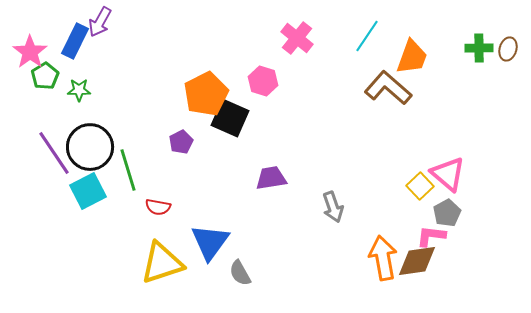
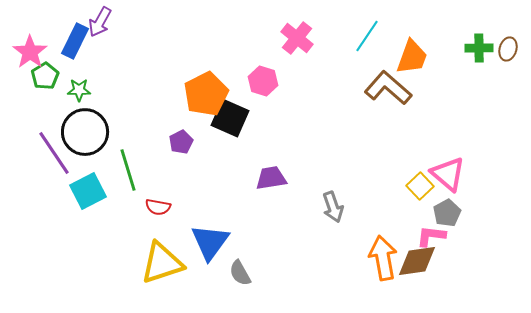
black circle: moved 5 px left, 15 px up
